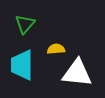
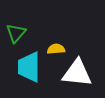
green triangle: moved 9 px left, 9 px down
cyan trapezoid: moved 7 px right, 2 px down
